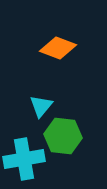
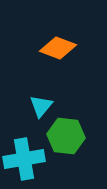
green hexagon: moved 3 px right
